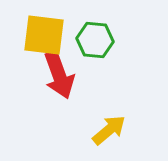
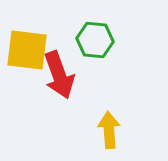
yellow square: moved 17 px left, 15 px down
yellow arrow: rotated 54 degrees counterclockwise
